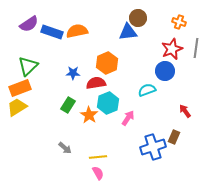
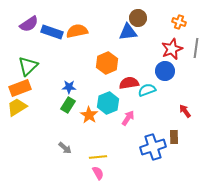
blue star: moved 4 px left, 14 px down
red semicircle: moved 33 px right
brown rectangle: rotated 24 degrees counterclockwise
